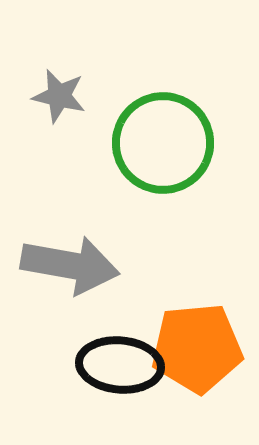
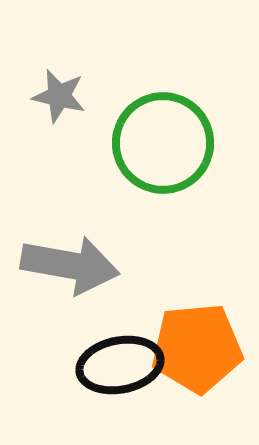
black ellipse: rotated 16 degrees counterclockwise
